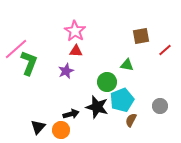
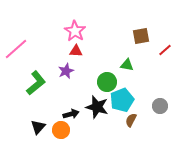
green L-shape: moved 7 px right, 20 px down; rotated 30 degrees clockwise
